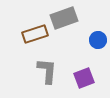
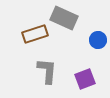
gray rectangle: rotated 44 degrees clockwise
purple square: moved 1 px right, 1 px down
